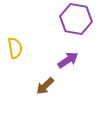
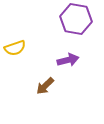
yellow semicircle: rotated 80 degrees clockwise
purple arrow: rotated 20 degrees clockwise
